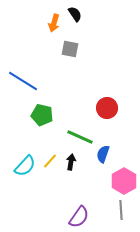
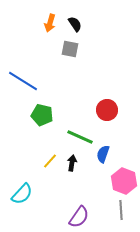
black semicircle: moved 10 px down
orange arrow: moved 4 px left
red circle: moved 2 px down
black arrow: moved 1 px right, 1 px down
cyan semicircle: moved 3 px left, 28 px down
pink hexagon: rotated 10 degrees counterclockwise
